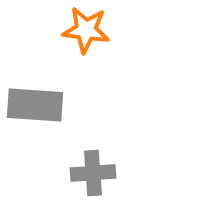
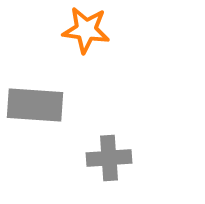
gray cross: moved 16 px right, 15 px up
